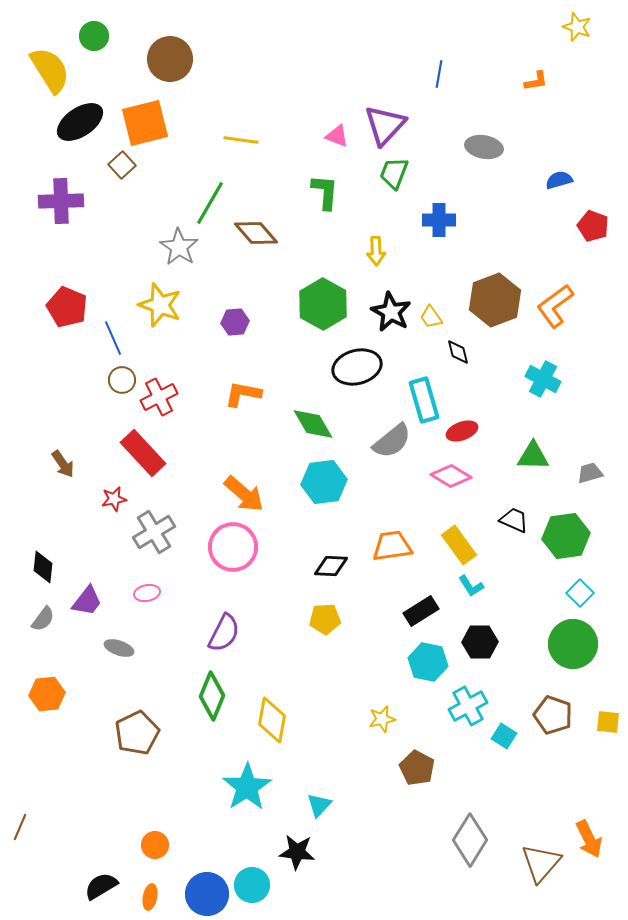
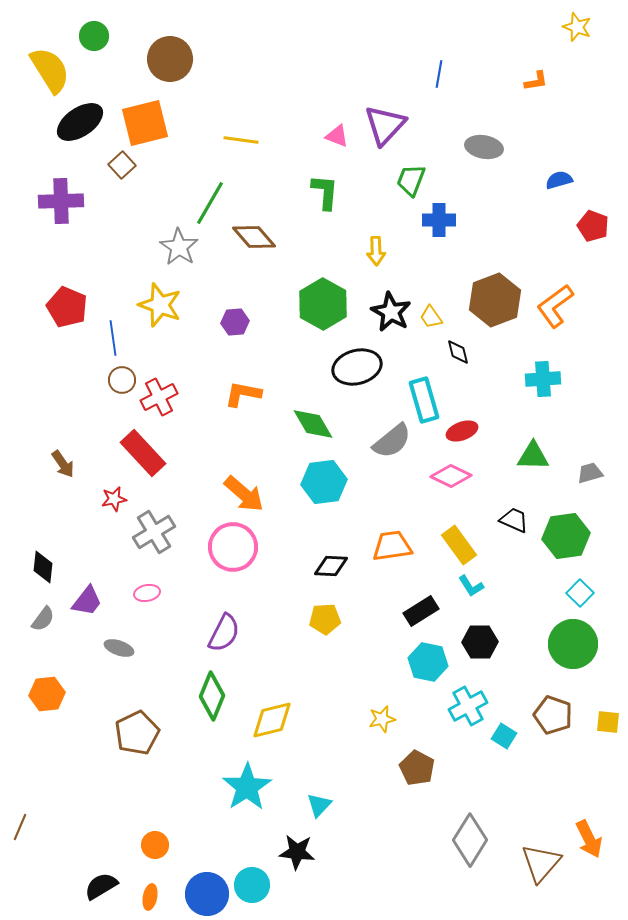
green trapezoid at (394, 173): moved 17 px right, 7 px down
brown diamond at (256, 233): moved 2 px left, 4 px down
blue line at (113, 338): rotated 16 degrees clockwise
cyan cross at (543, 379): rotated 32 degrees counterclockwise
pink diamond at (451, 476): rotated 6 degrees counterclockwise
yellow diamond at (272, 720): rotated 66 degrees clockwise
